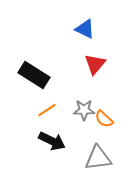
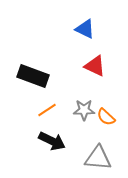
red triangle: moved 2 px down; rotated 45 degrees counterclockwise
black rectangle: moved 1 px left, 1 px down; rotated 12 degrees counterclockwise
orange semicircle: moved 2 px right, 2 px up
gray triangle: rotated 12 degrees clockwise
